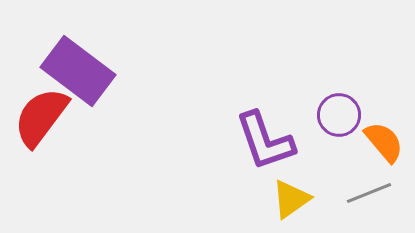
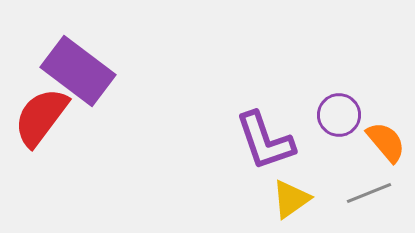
orange semicircle: moved 2 px right
